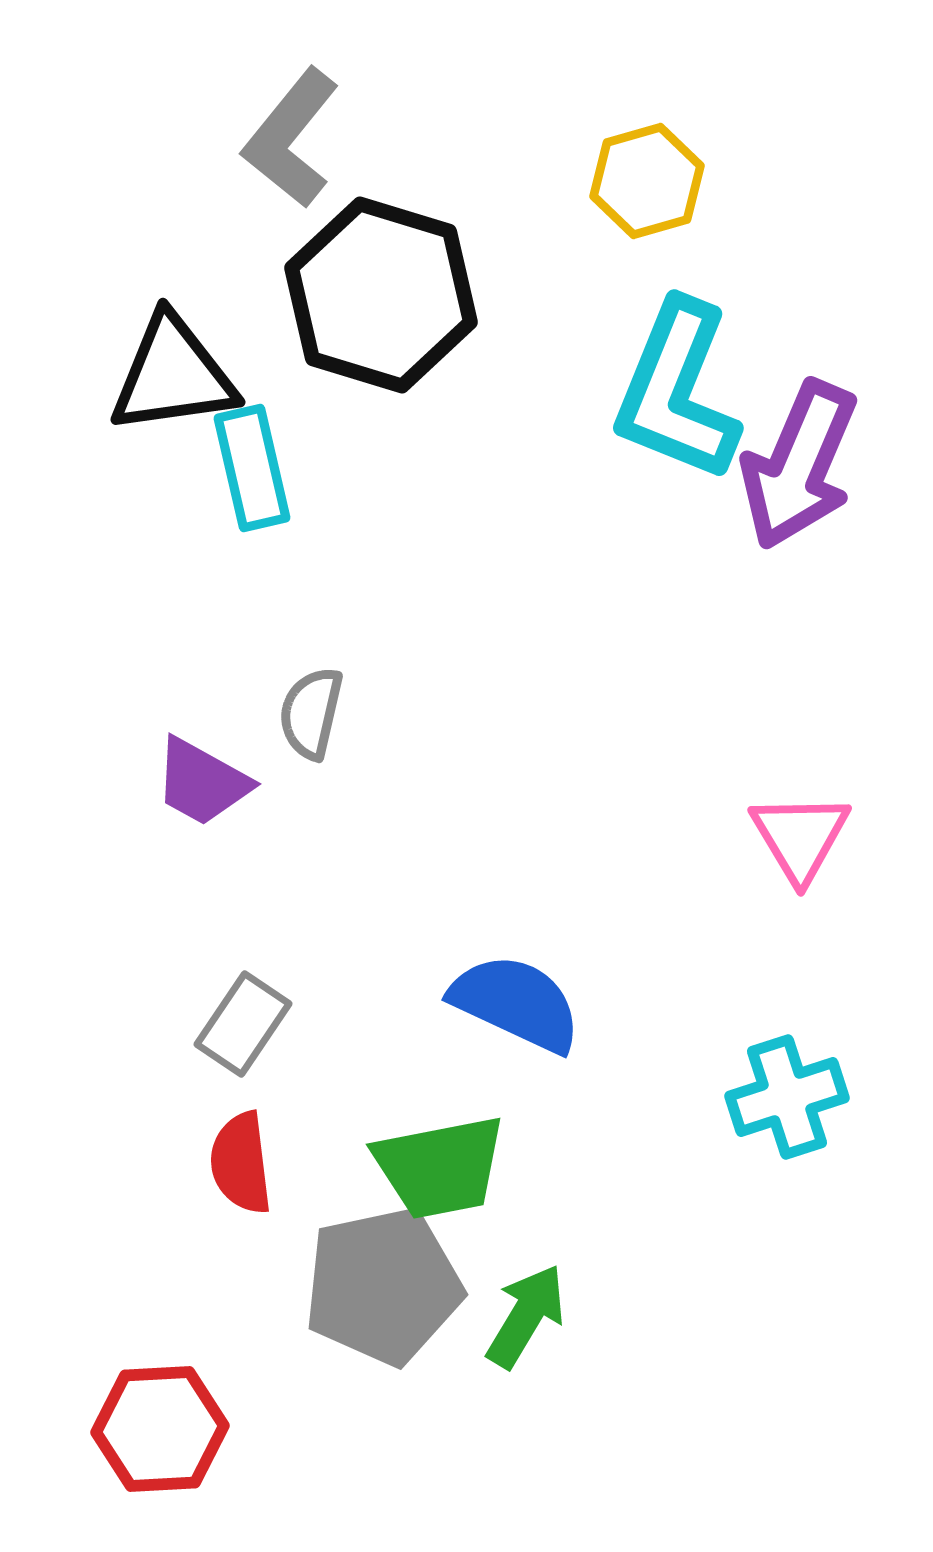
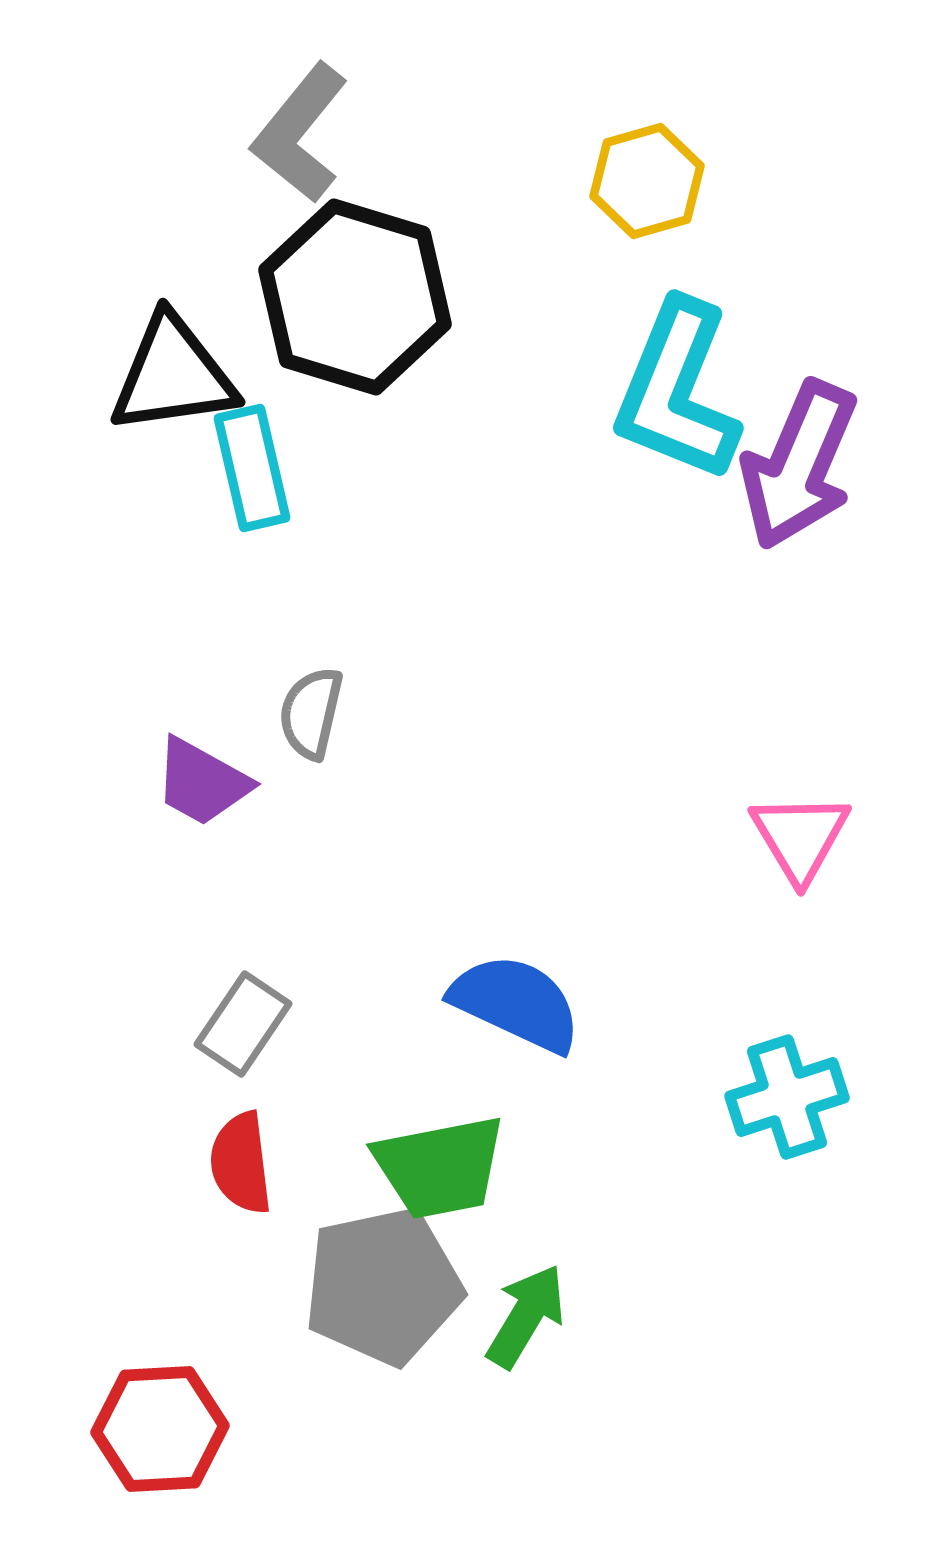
gray L-shape: moved 9 px right, 5 px up
black hexagon: moved 26 px left, 2 px down
